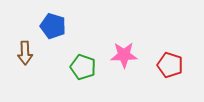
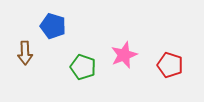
pink star: rotated 20 degrees counterclockwise
